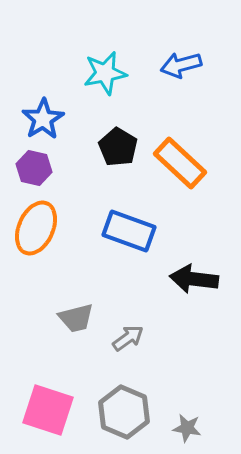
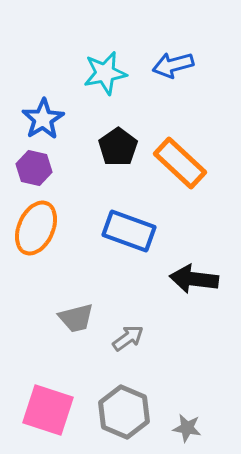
blue arrow: moved 8 px left
black pentagon: rotated 6 degrees clockwise
